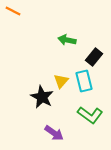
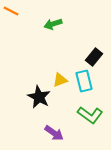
orange line: moved 2 px left
green arrow: moved 14 px left, 16 px up; rotated 30 degrees counterclockwise
yellow triangle: moved 1 px left, 1 px up; rotated 28 degrees clockwise
black star: moved 3 px left
